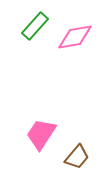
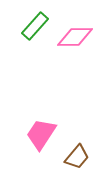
pink diamond: rotated 9 degrees clockwise
